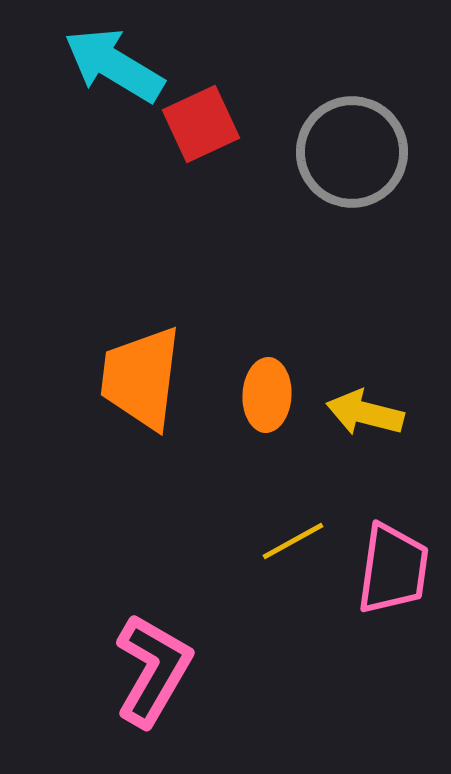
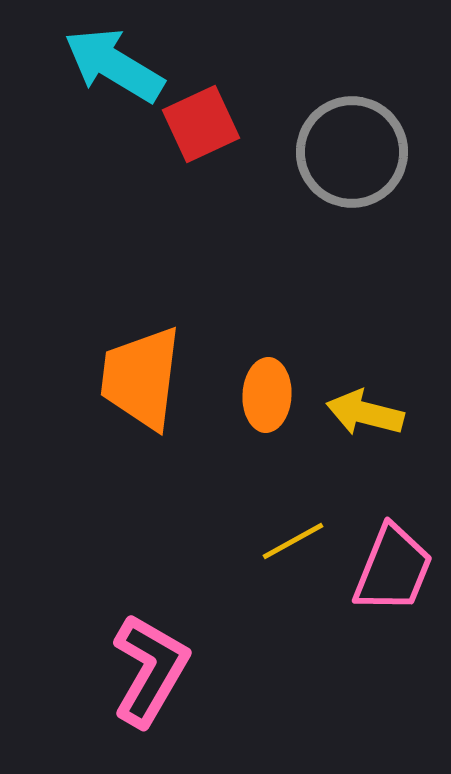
pink trapezoid: rotated 14 degrees clockwise
pink L-shape: moved 3 px left
